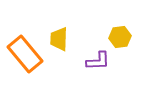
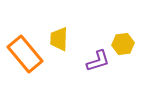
yellow hexagon: moved 3 px right, 7 px down
purple L-shape: rotated 15 degrees counterclockwise
